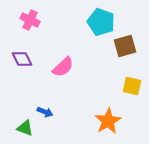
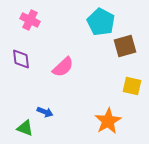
cyan pentagon: rotated 8 degrees clockwise
purple diamond: moved 1 px left; rotated 20 degrees clockwise
